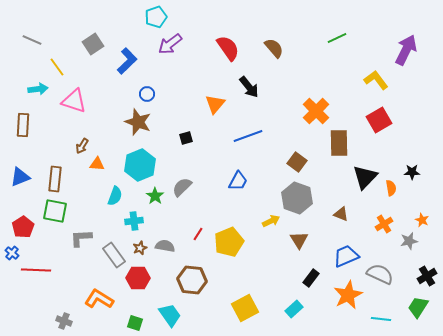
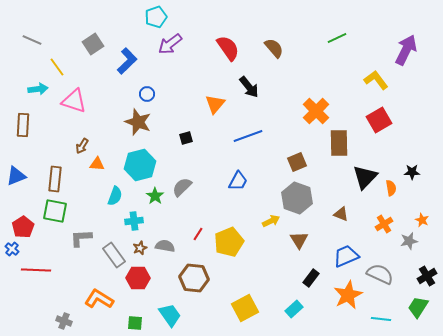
brown square at (297, 162): rotated 30 degrees clockwise
cyan hexagon at (140, 165): rotated 8 degrees clockwise
blue triangle at (20, 177): moved 4 px left, 1 px up
blue cross at (12, 253): moved 4 px up
brown hexagon at (192, 280): moved 2 px right, 2 px up
green square at (135, 323): rotated 14 degrees counterclockwise
